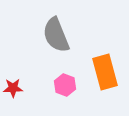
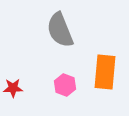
gray semicircle: moved 4 px right, 5 px up
orange rectangle: rotated 20 degrees clockwise
